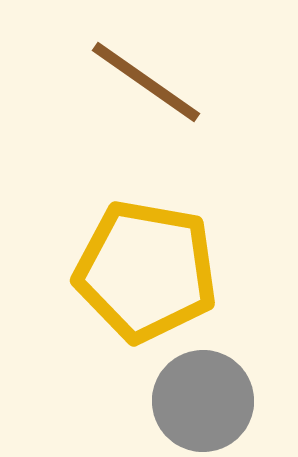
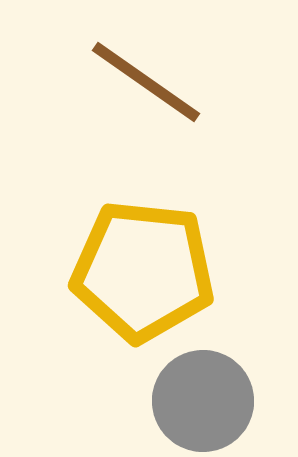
yellow pentagon: moved 3 px left; rotated 4 degrees counterclockwise
